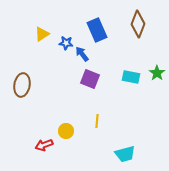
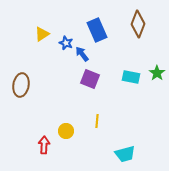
blue star: rotated 16 degrees clockwise
brown ellipse: moved 1 px left
red arrow: rotated 114 degrees clockwise
